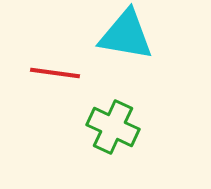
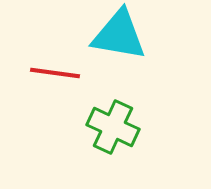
cyan triangle: moved 7 px left
